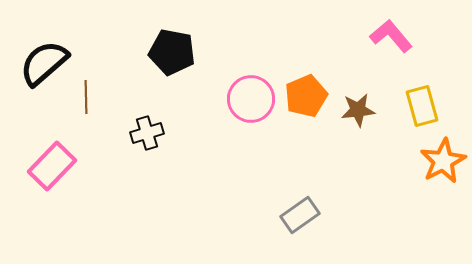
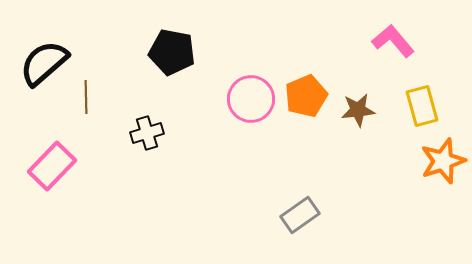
pink L-shape: moved 2 px right, 5 px down
orange star: rotated 9 degrees clockwise
